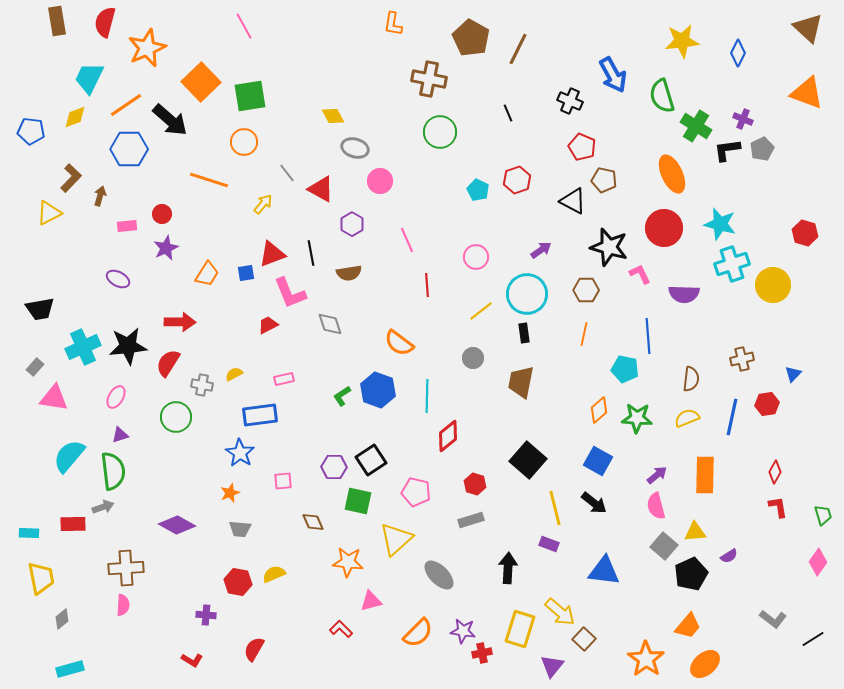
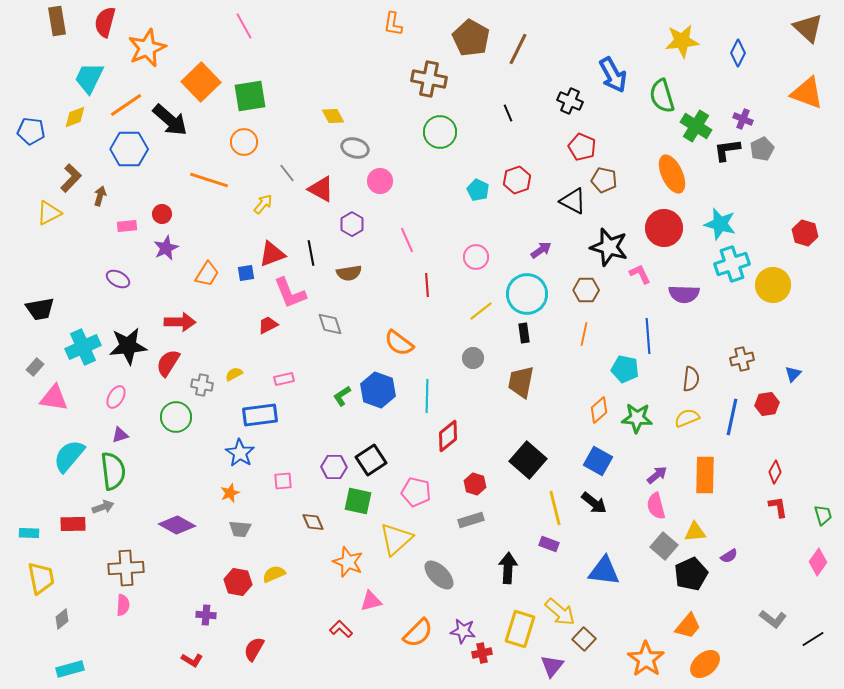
orange star at (348, 562): rotated 16 degrees clockwise
